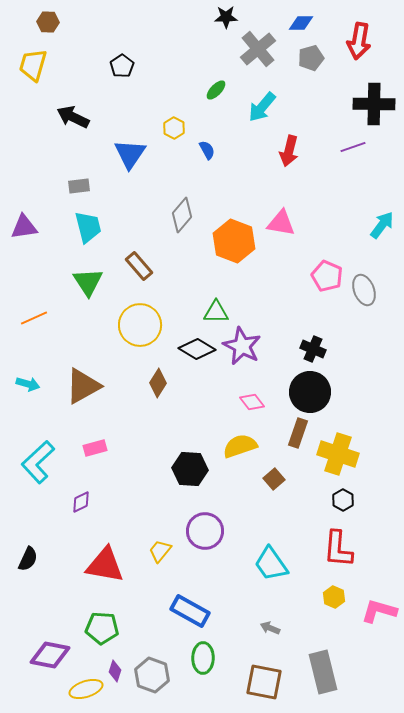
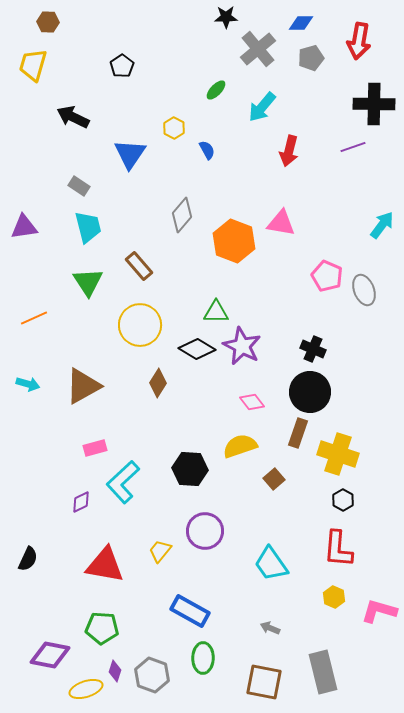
gray rectangle at (79, 186): rotated 40 degrees clockwise
cyan L-shape at (38, 462): moved 85 px right, 20 px down
